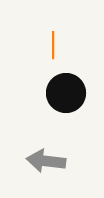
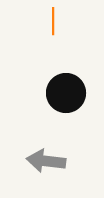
orange line: moved 24 px up
